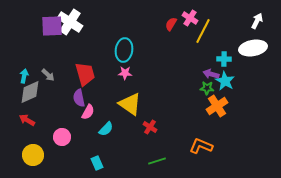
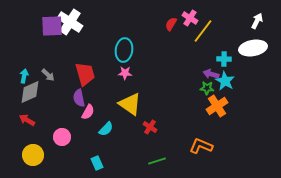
yellow line: rotated 10 degrees clockwise
